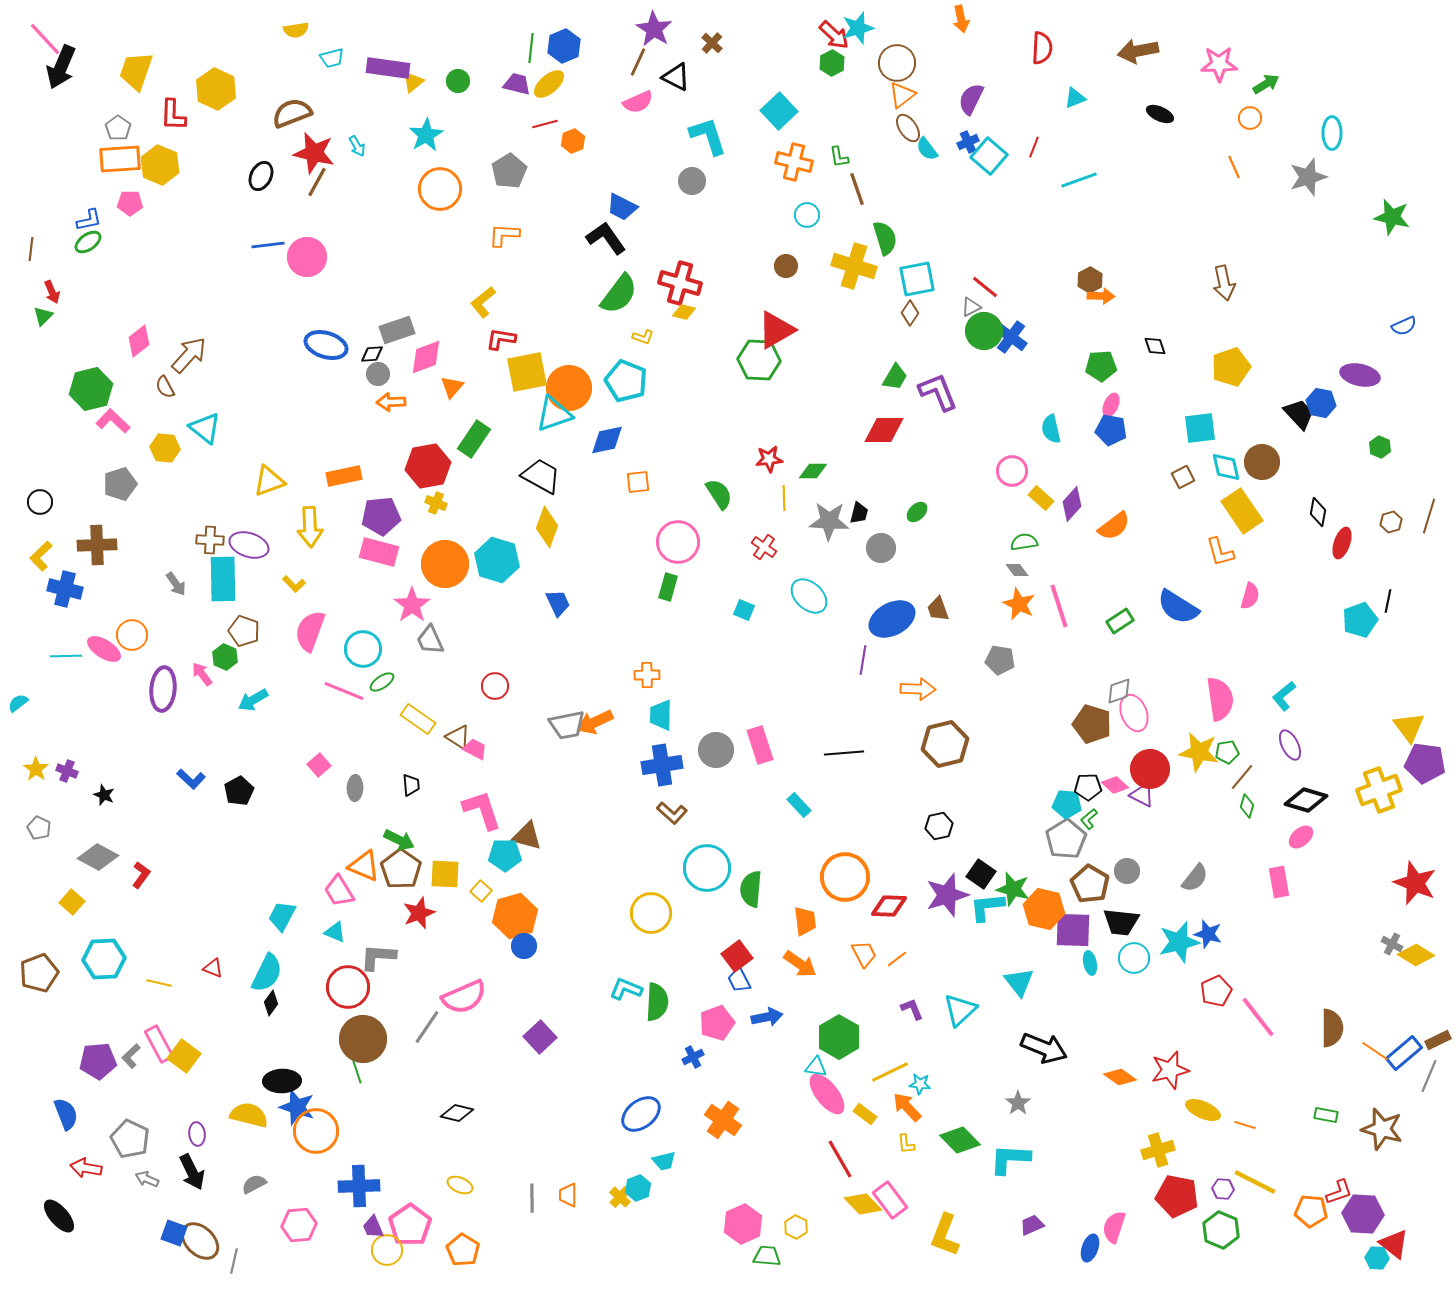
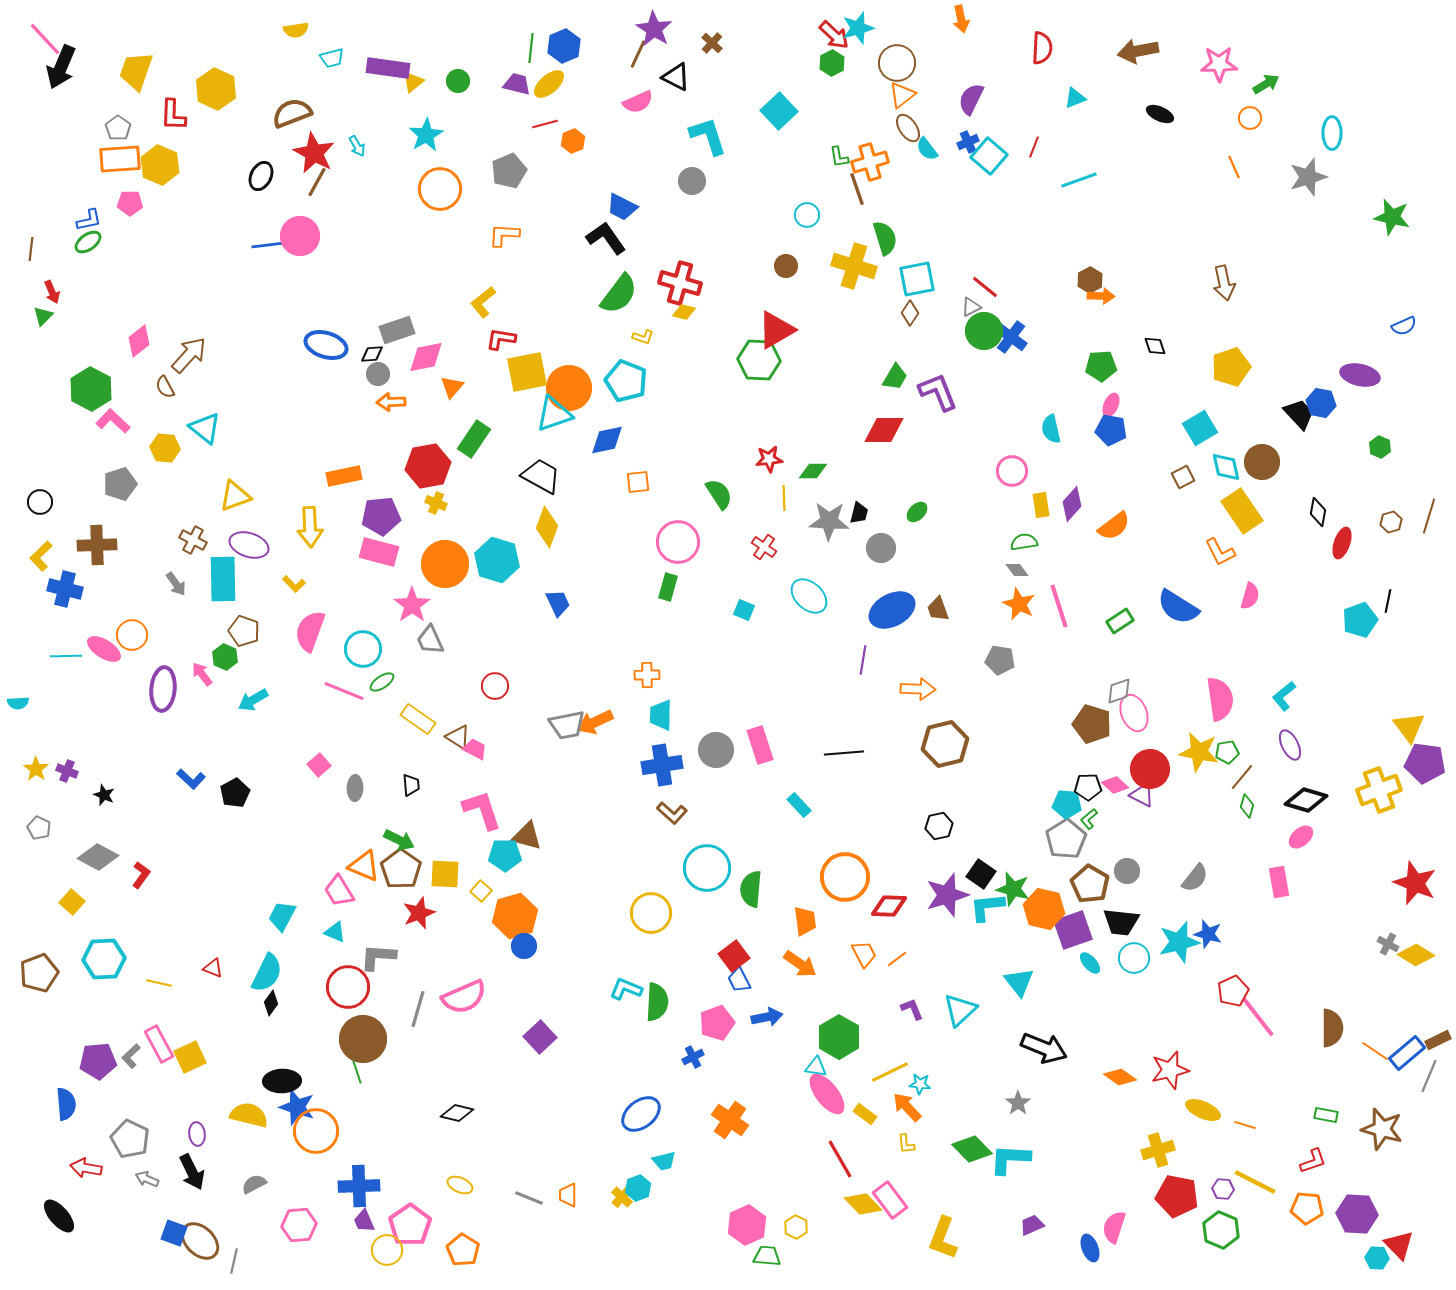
brown line at (638, 62): moved 8 px up
red star at (314, 153): rotated 15 degrees clockwise
orange cross at (794, 162): moved 76 px right; rotated 30 degrees counterclockwise
gray pentagon at (509, 171): rotated 8 degrees clockwise
pink circle at (307, 257): moved 7 px left, 21 px up
pink diamond at (426, 357): rotated 9 degrees clockwise
green hexagon at (91, 389): rotated 18 degrees counterclockwise
cyan square at (1200, 428): rotated 24 degrees counterclockwise
yellow triangle at (269, 481): moved 34 px left, 15 px down
yellow rectangle at (1041, 498): moved 7 px down; rotated 40 degrees clockwise
brown cross at (210, 540): moved 17 px left; rotated 24 degrees clockwise
orange L-shape at (1220, 552): rotated 12 degrees counterclockwise
blue ellipse at (892, 619): moved 9 px up
cyan semicircle at (18, 703): rotated 145 degrees counterclockwise
black pentagon at (239, 791): moved 4 px left, 2 px down
purple square at (1073, 930): rotated 21 degrees counterclockwise
gray cross at (1392, 944): moved 4 px left
red square at (737, 956): moved 3 px left
cyan ellipse at (1090, 963): rotated 30 degrees counterclockwise
red pentagon at (1216, 991): moved 17 px right
gray line at (427, 1027): moved 9 px left, 18 px up; rotated 18 degrees counterclockwise
blue rectangle at (1404, 1053): moved 3 px right
yellow square at (184, 1056): moved 6 px right, 1 px down; rotated 28 degrees clockwise
blue semicircle at (66, 1114): moved 10 px up; rotated 16 degrees clockwise
orange cross at (723, 1120): moved 7 px right
green diamond at (960, 1140): moved 12 px right, 9 px down
red L-shape at (1339, 1192): moved 26 px left, 31 px up
yellow cross at (620, 1197): moved 2 px right
gray line at (532, 1198): moved 3 px left; rotated 68 degrees counterclockwise
orange pentagon at (1311, 1211): moved 4 px left, 3 px up
purple hexagon at (1363, 1214): moved 6 px left
pink hexagon at (743, 1224): moved 4 px right, 1 px down
purple trapezoid at (373, 1227): moved 9 px left, 6 px up
yellow L-shape at (945, 1235): moved 2 px left, 3 px down
red triangle at (1394, 1244): moved 5 px right, 1 px down; rotated 8 degrees clockwise
blue ellipse at (1090, 1248): rotated 40 degrees counterclockwise
